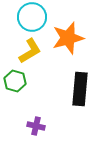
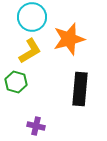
orange star: moved 1 px right, 1 px down
green hexagon: moved 1 px right, 1 px down
